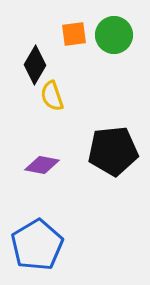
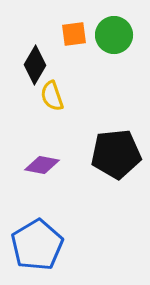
black pentagon: moved 3 px right, 3 px down
